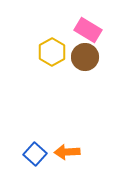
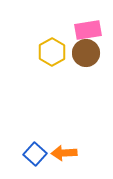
pink rectangle: rotated 40 degrees counterclockwise
brown circle: moved 1 px right, 4 px up
orange arrow: moved 3 px left, 1 px down
